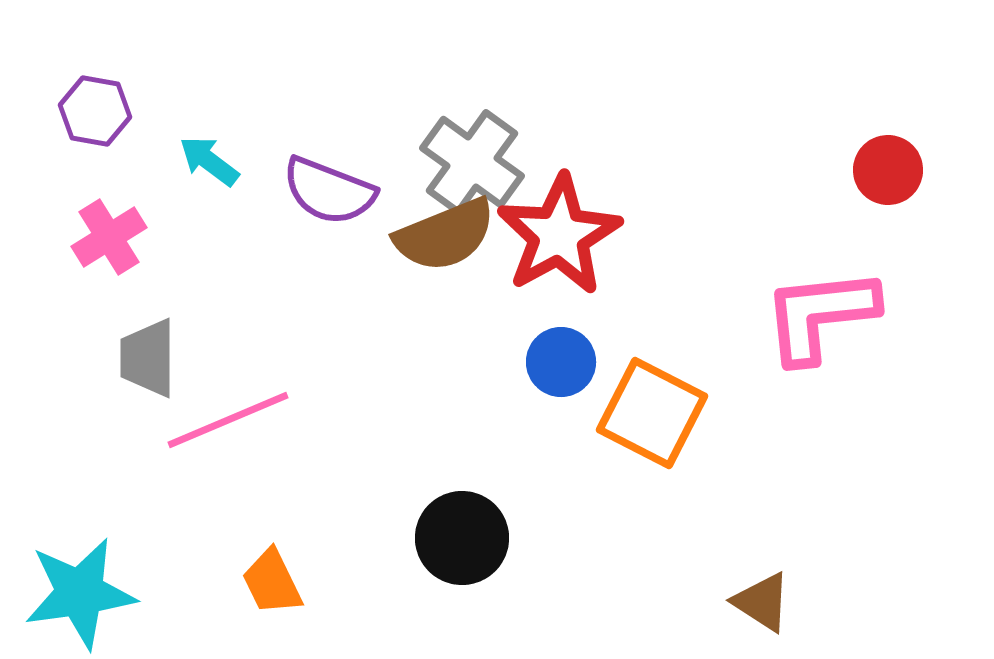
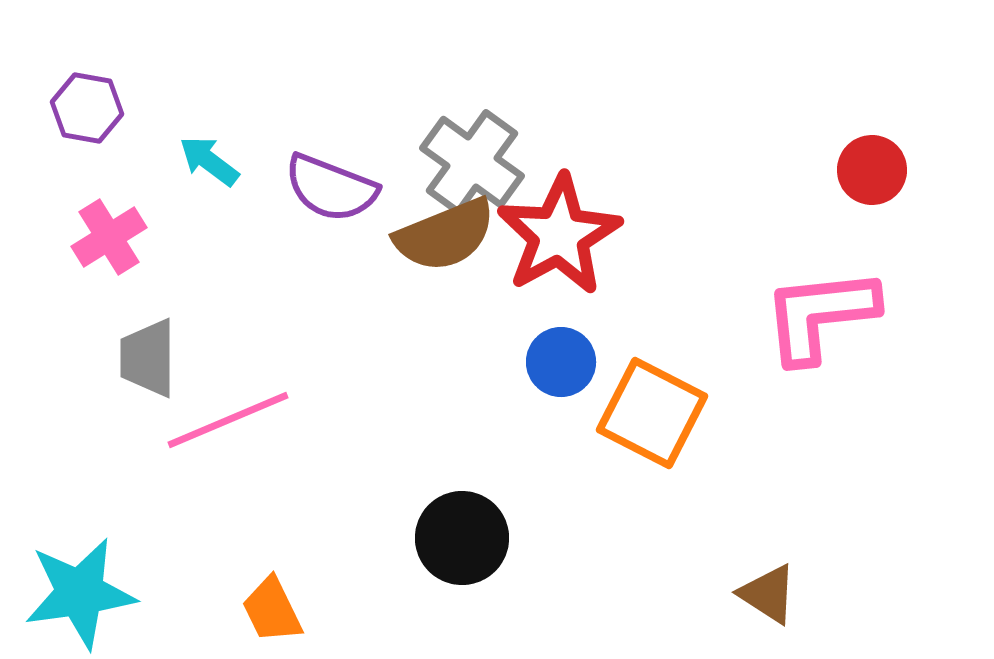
purple hexagon: moved 8 px left, 3 px up
red circle: moved 16 px left
purple semicircle: moved 2 px right, 3 px up
orange trapezoid: moved 28 px down
brown triangle: moved 6 px right, 8 px up
